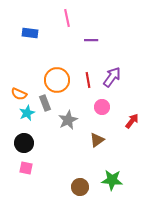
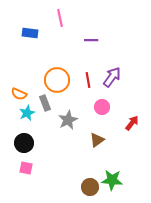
pink line: moved 7 px left
red arrow: moved 2 px down
brown circle: moved 10 px right
